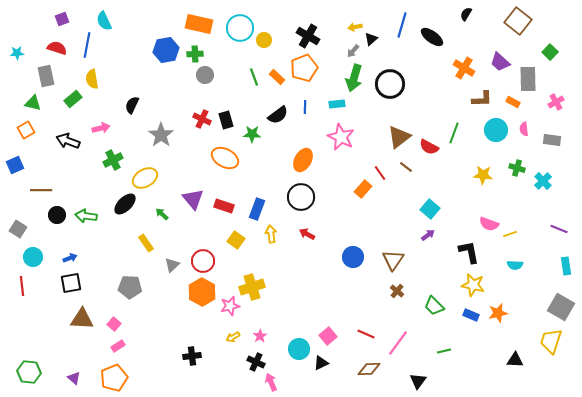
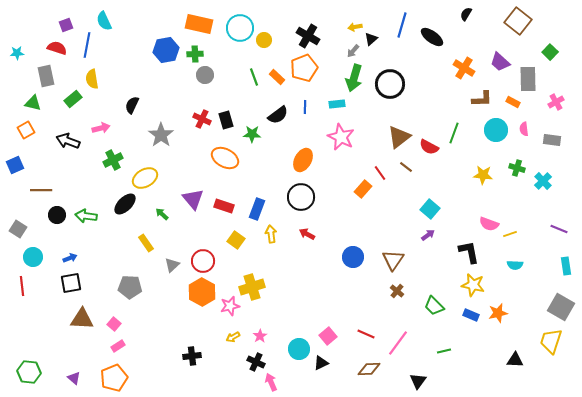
purple square at (62, 19): moved 4 px right, 6 px down
